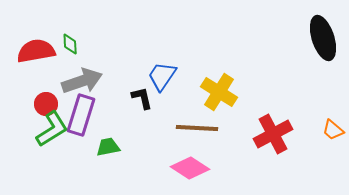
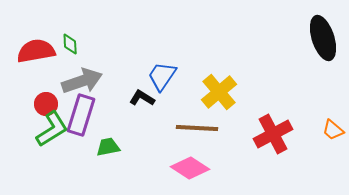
yellow cross: rotated 18 degrees clockwise
black L-shape: rotated 45 degrees counterclockwise
